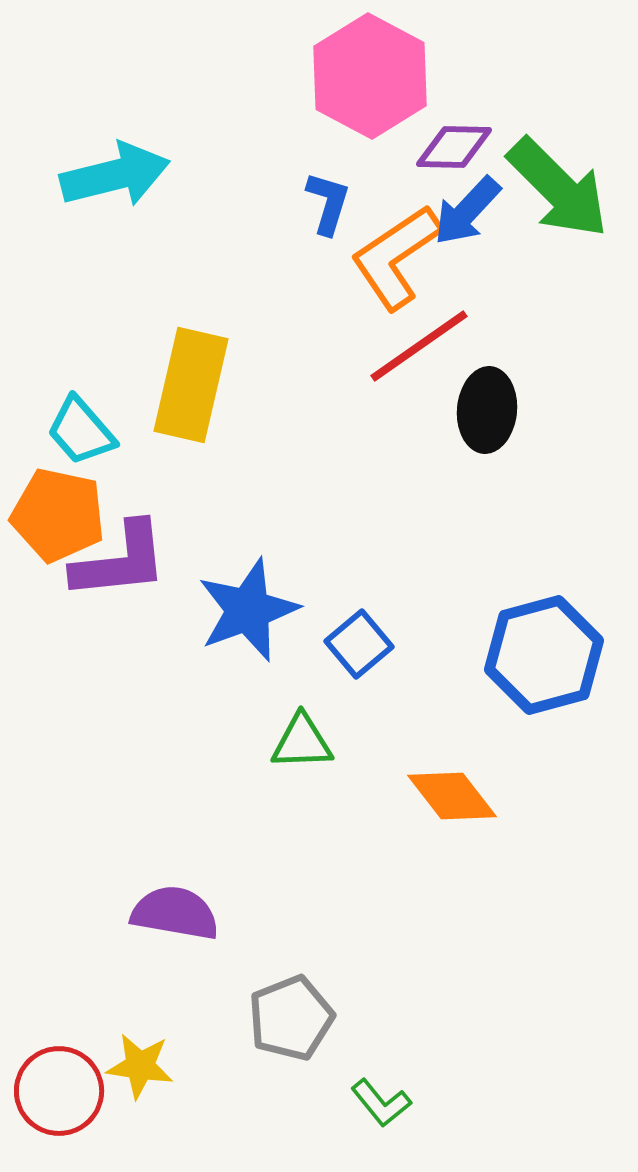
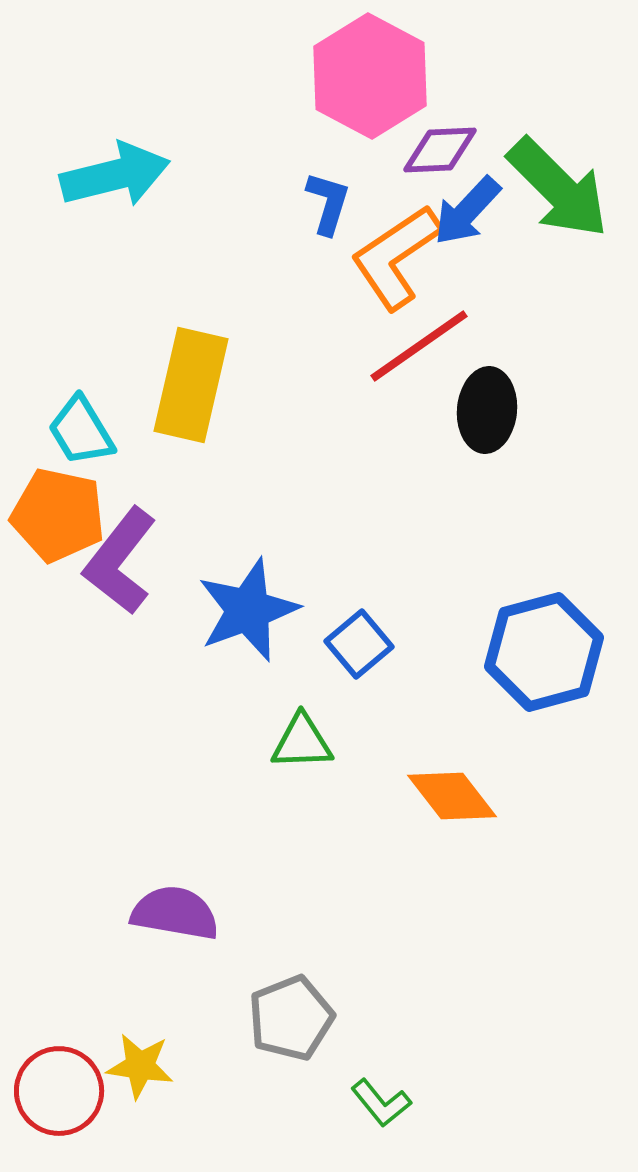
purple diamond: moved 14 px left, 3 px down; rotated 4 degrees counterclockwise
cyan trapezoid: rotated 10 degrees clockwise
purple L-shape: rotated 134 degrees clockwise
blue hexagon: moved 3 px up
